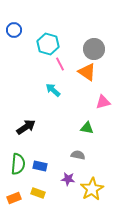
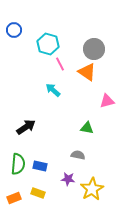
pink triangle: moved 4 px right, 1 px up
